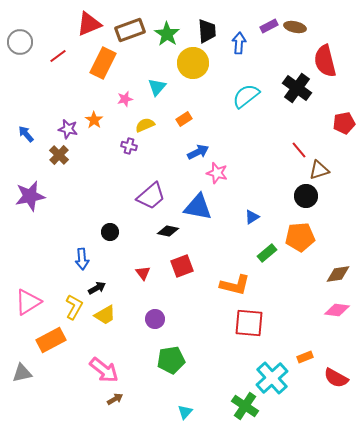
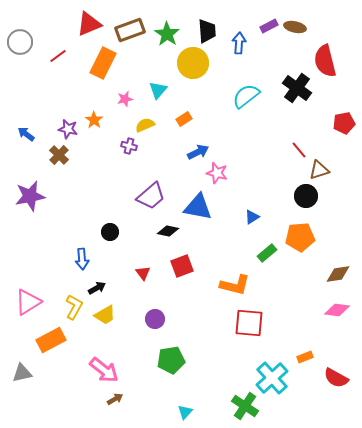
cyan triangle at (157, 87): moved 1 px right, 3 px down
blue arrow at (26, 134): rotated 12 degrees counterclockwise
